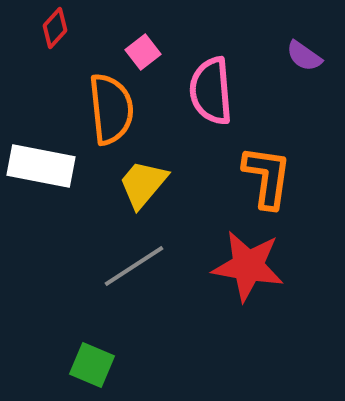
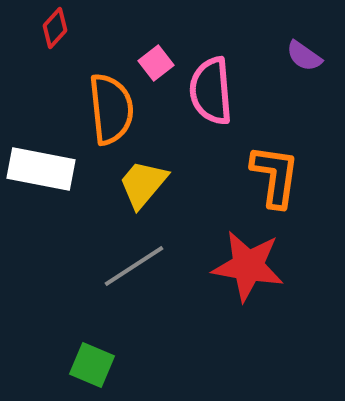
pink square: moved 13 px right, 11 px down
white rectangle: moved 3 px down
orange L-shape: moved 8 px right, 1 px up
